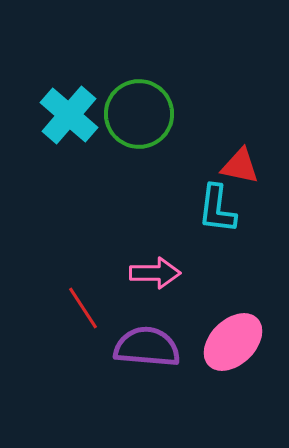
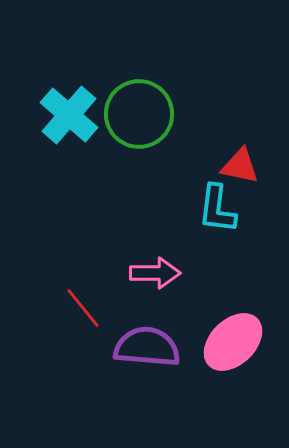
red line: rotated 6 degrees counterclockwise
